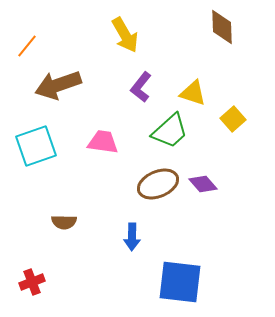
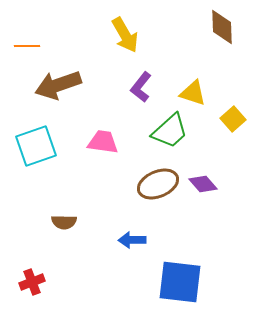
orange line: rotated 50 degrees clockwise
blue arrow: moved 3 px down; rotated 88 degrees clockwise
